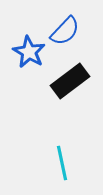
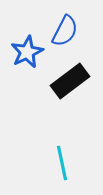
blue semicircle: rotated 16 degrees counterclockwise
blue star: moved 2 px left; rotated 16 degrees clockwise
